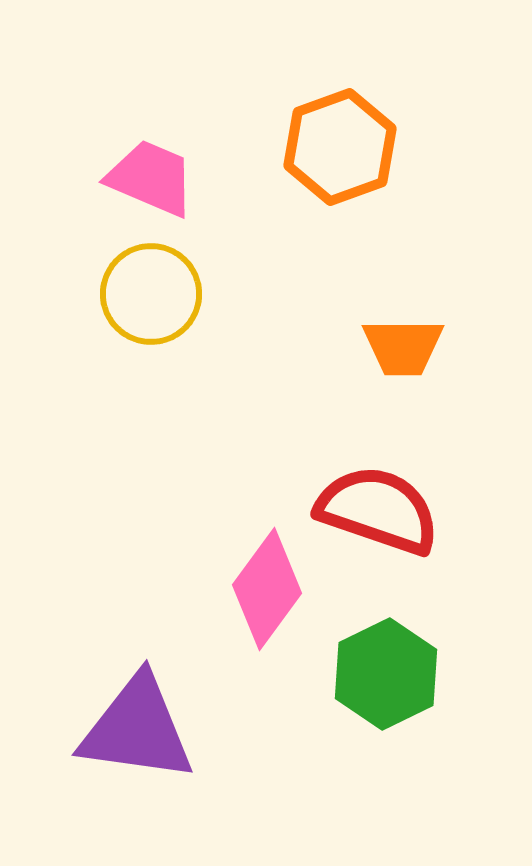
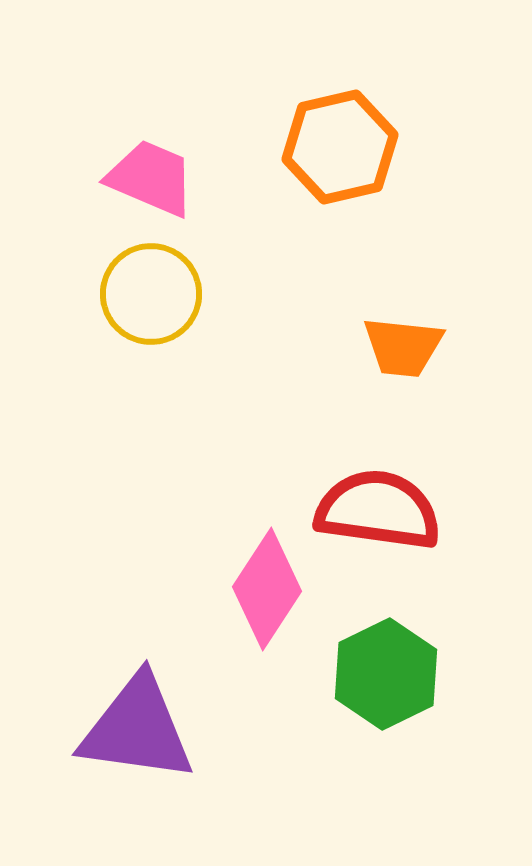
orange hexagon: rotated 7 degrees clockwise
orange trapezoid: rotated 6 degrees clockwise
red semicircle: rotated 11 degrees counterclockwise
pink diamond: rotated 3 degrees counterclockwise
